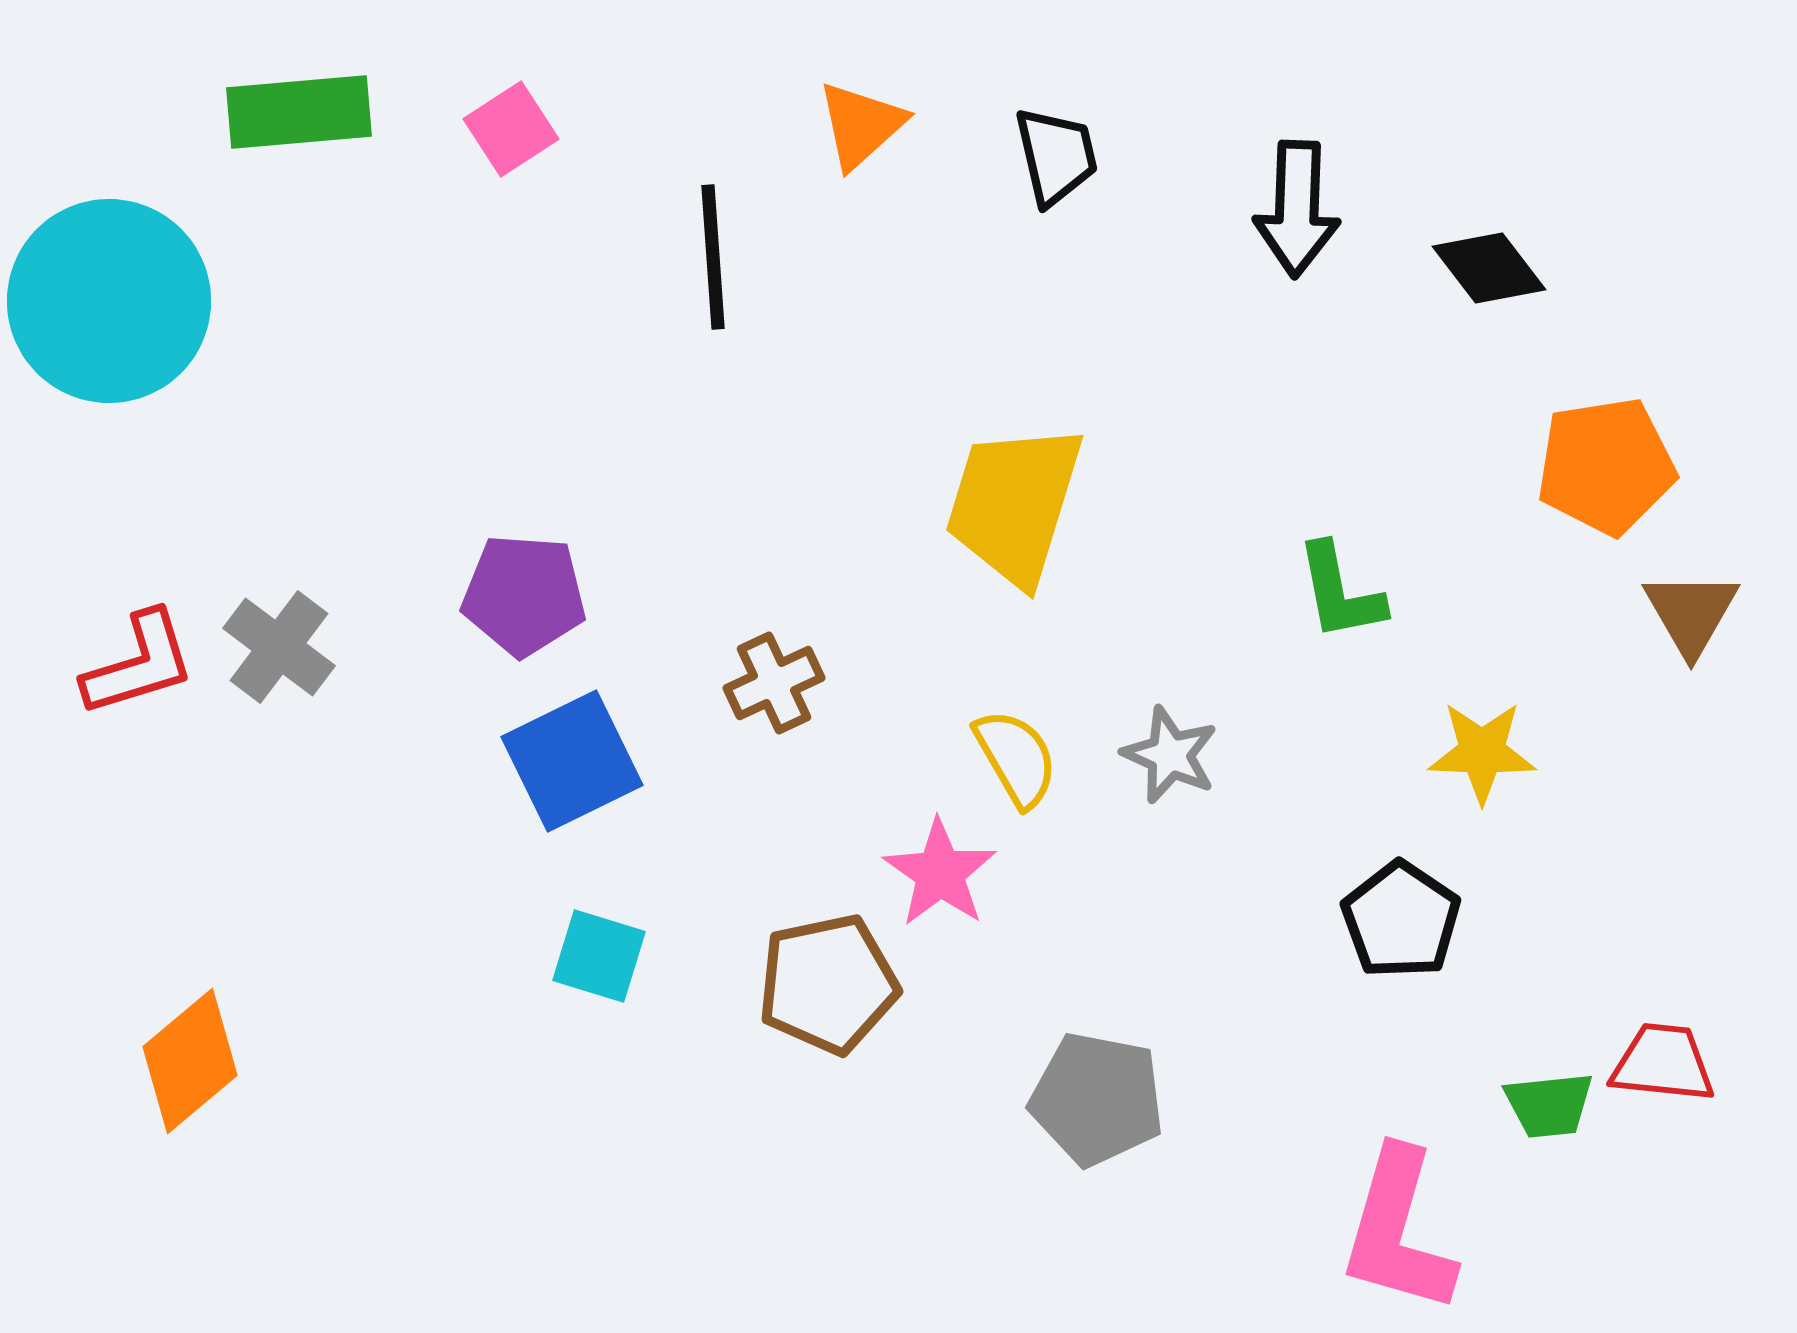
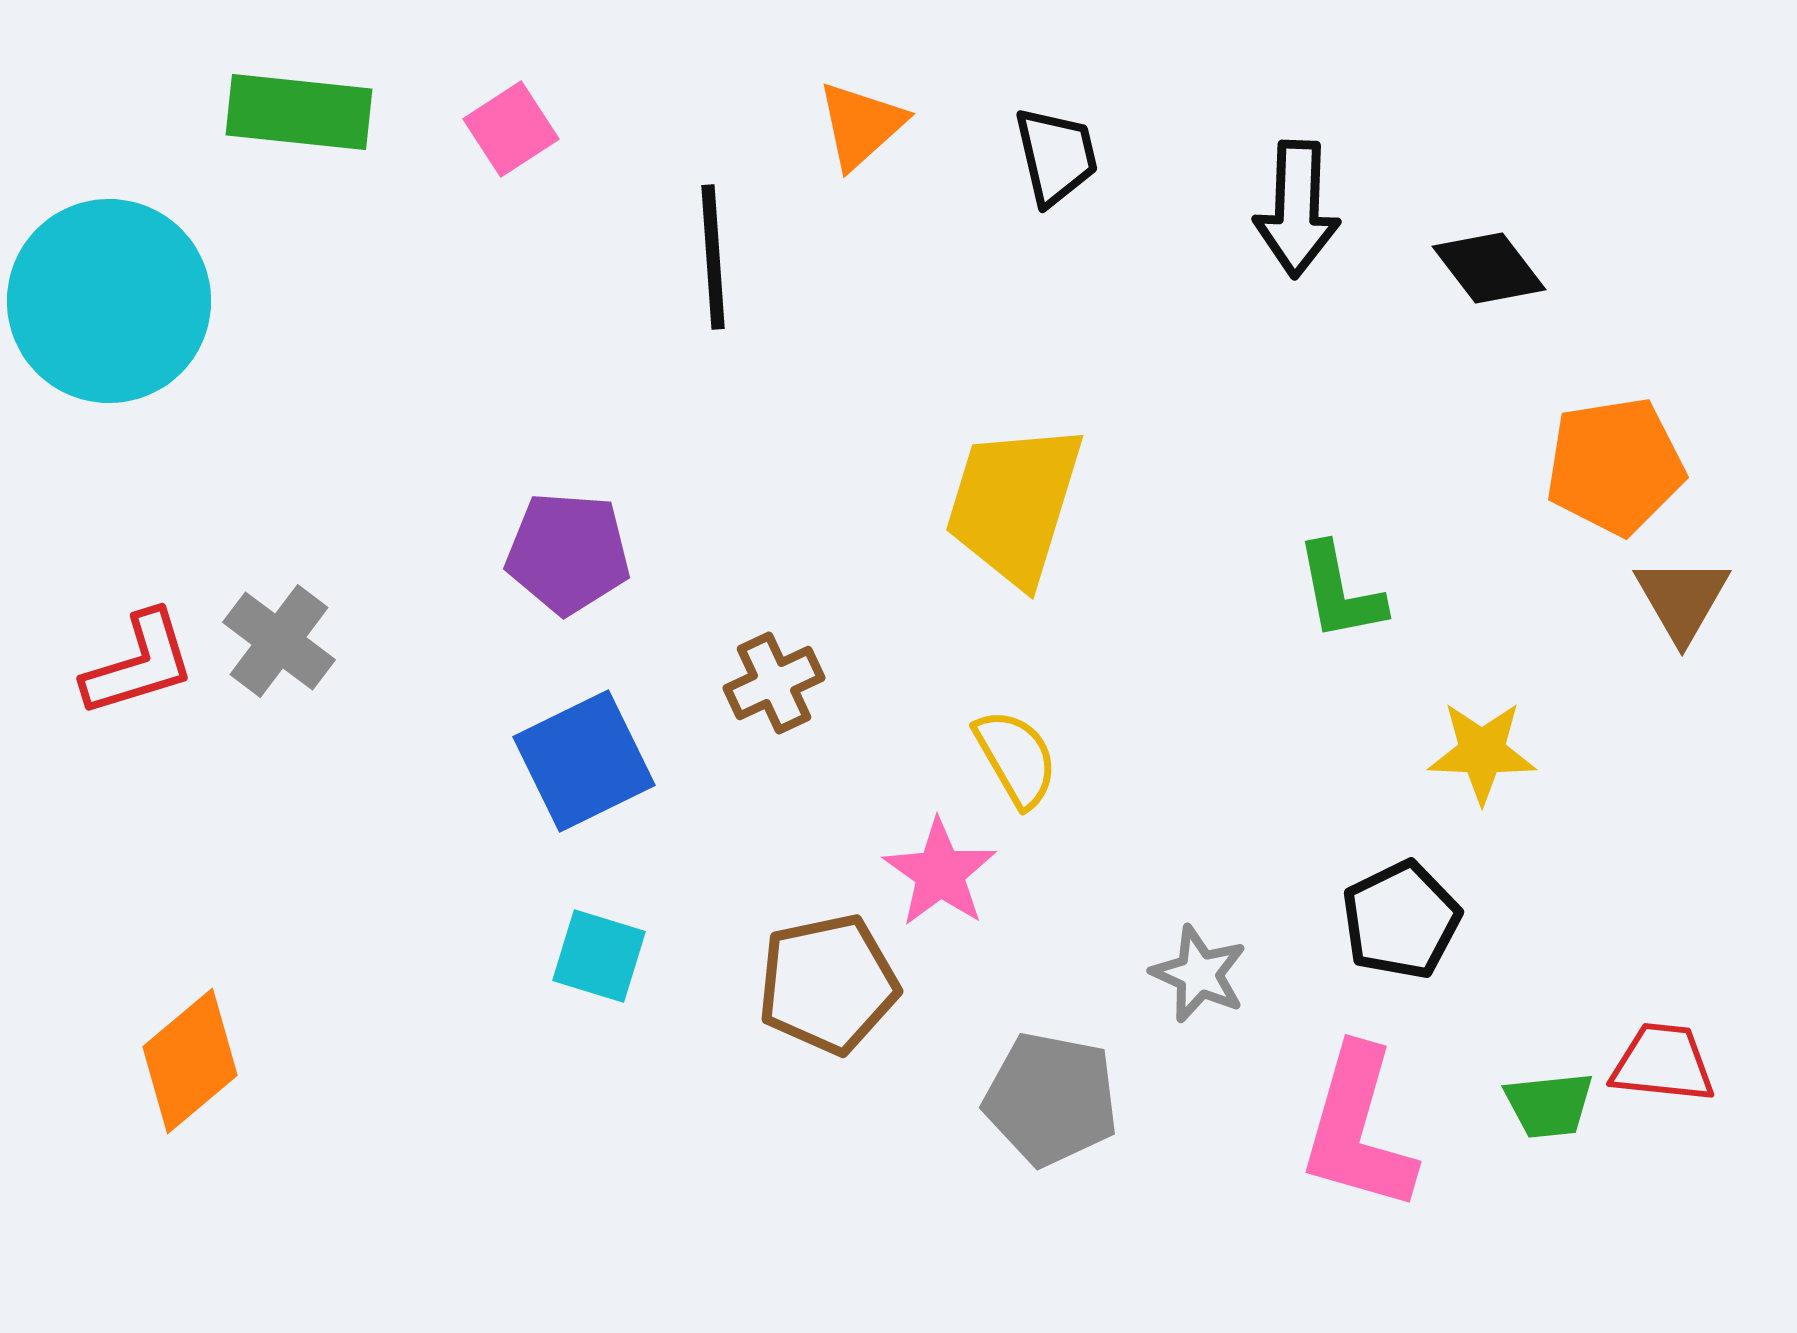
green rectangle: rotated 11 degrees clockwise
orange pentagon: moved 9 px right
purple pentagon: moved 44 px right, 42 px up
brown triangle: moved 9 px left, 14 px up
gray cross: moved 6 px up
gray star: moved 29 px right, 219 px down
blue square: moved 12 px right
black pentagon: rotated 12 degrees clockwise
gray pentagon: moved 46 px left
pink L-shape: moved 40 px left, 102 px up
